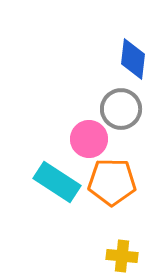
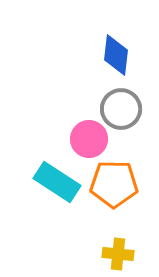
blue diamond: moved 17 px left, 4 px up
orange pentagon: moved 2 px right, 2 px down
yellow cross: moved 4 px left, 2 px up
